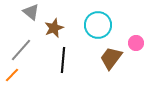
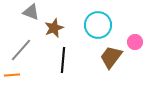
gray triangle: rotated 18 degrees counterclockwise
pink circle: moved 1 px left, 1 px up
brown trapezoid: moved 1 px up
orange line: rotated 42 degrees clockwise
